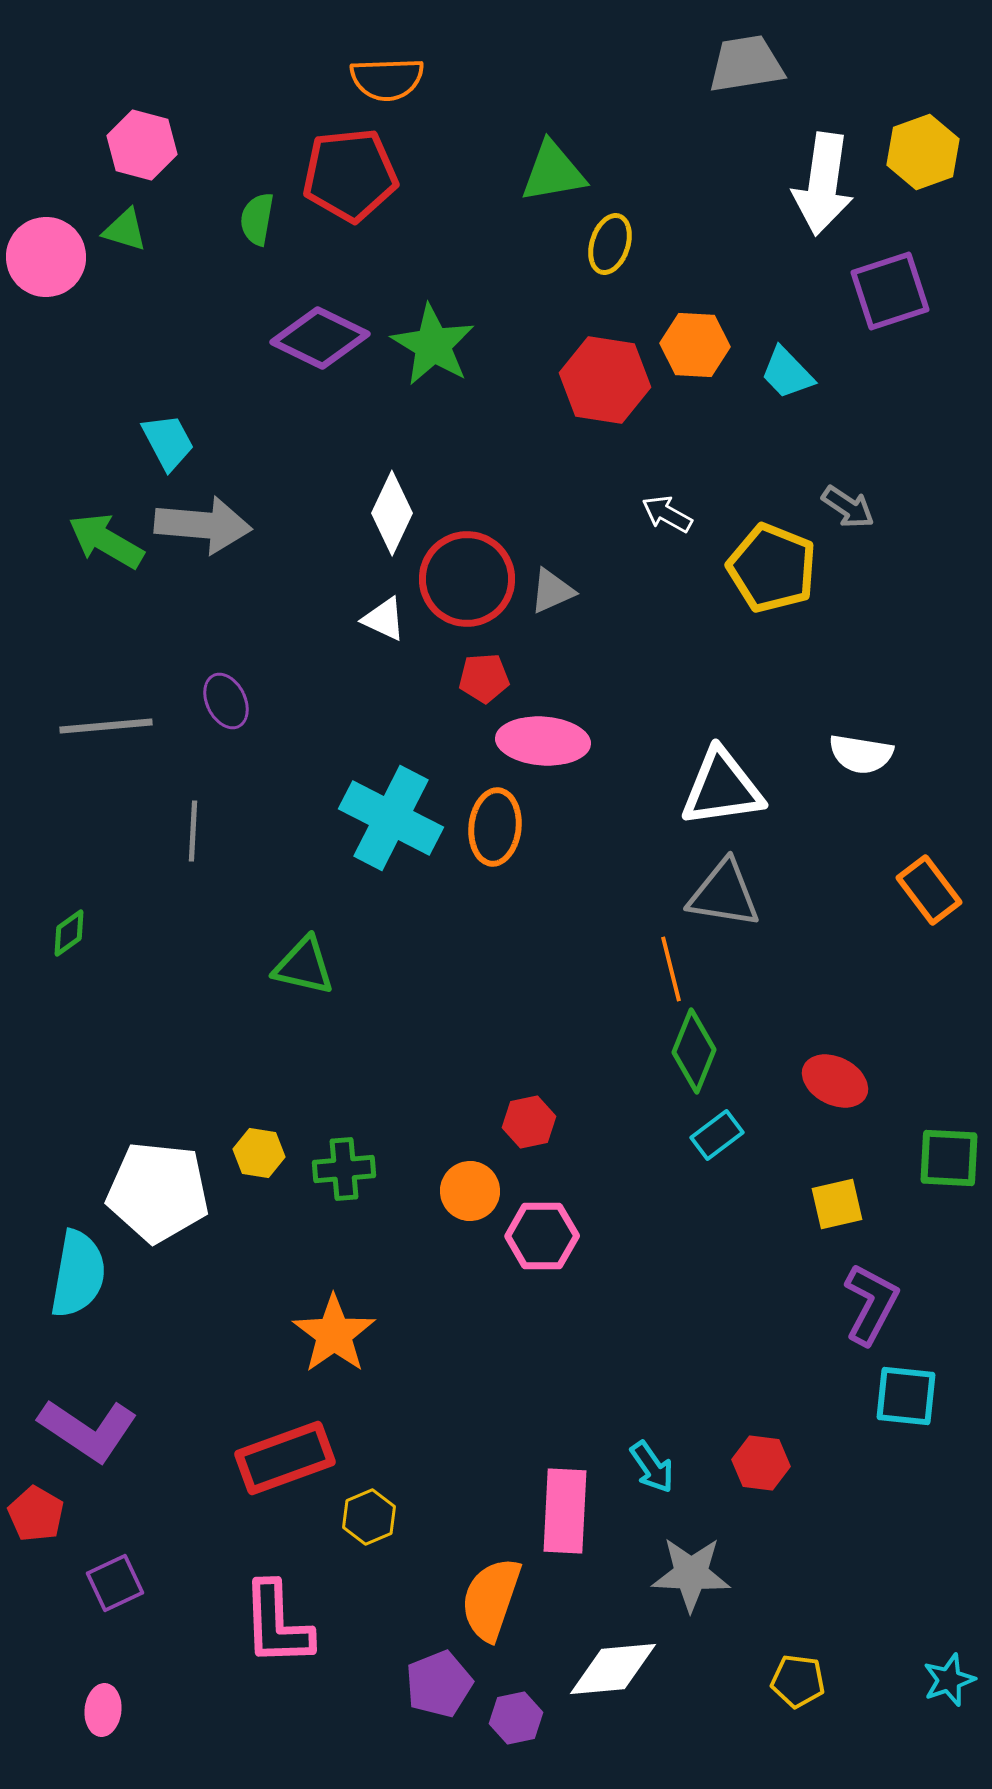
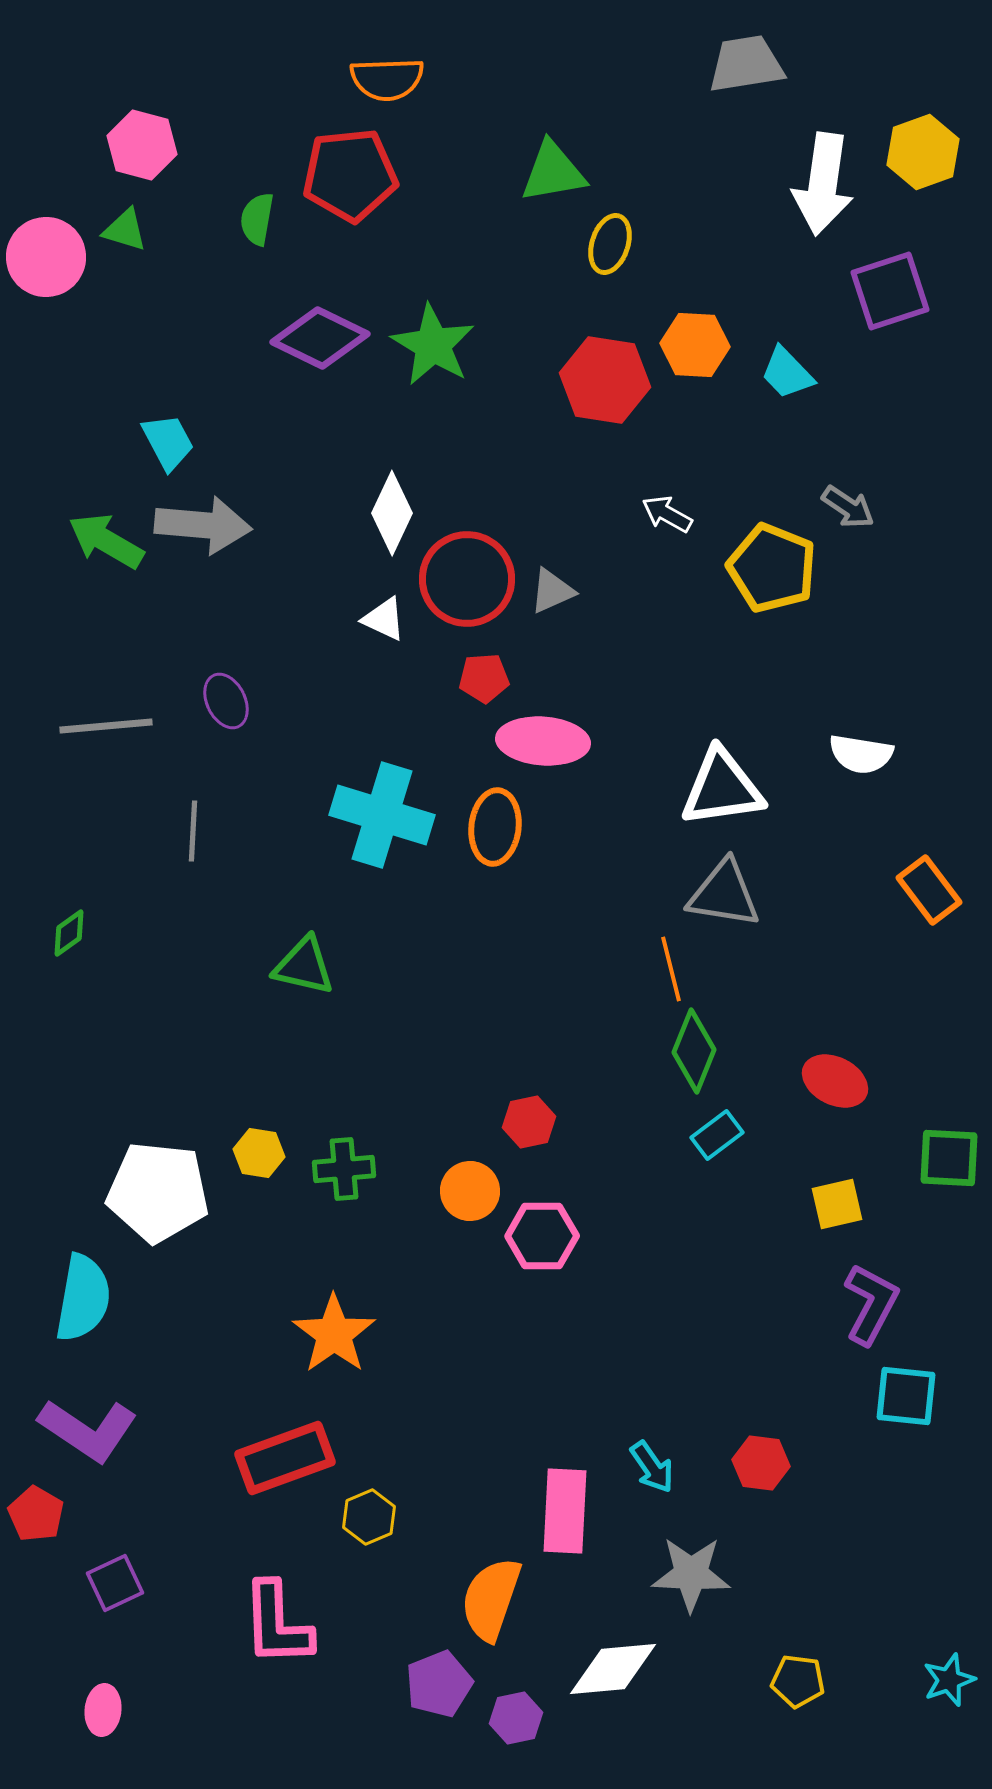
cyan cross at (391, 818): moved 9 px left, 3 px up; rotated 10 degrees counterclockwise
cyan semicircle at (78, 1274): moved 5 px right, 24 px down
